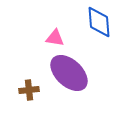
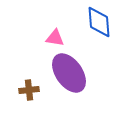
purple ellipse: rotated 12 degrees clockwise
